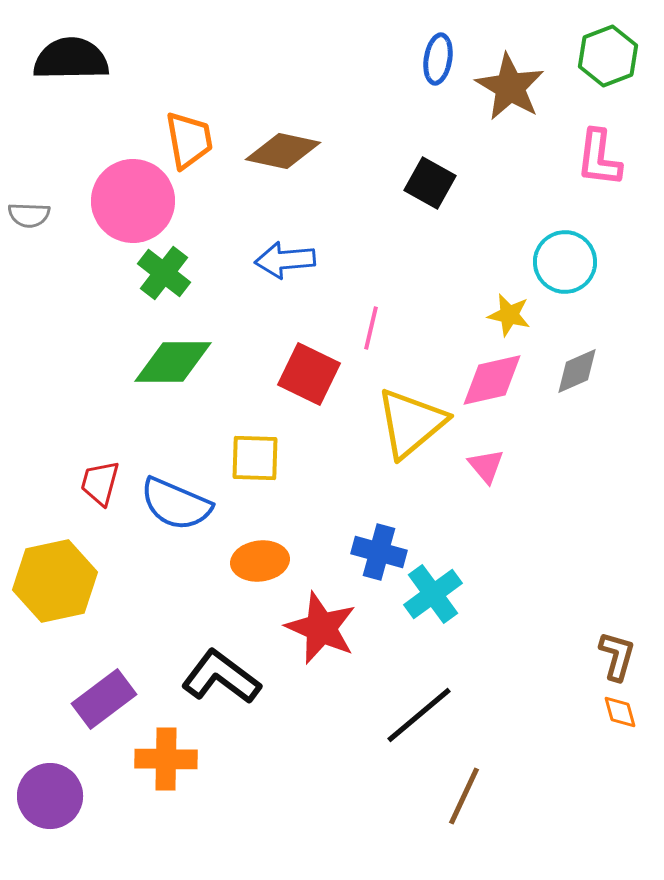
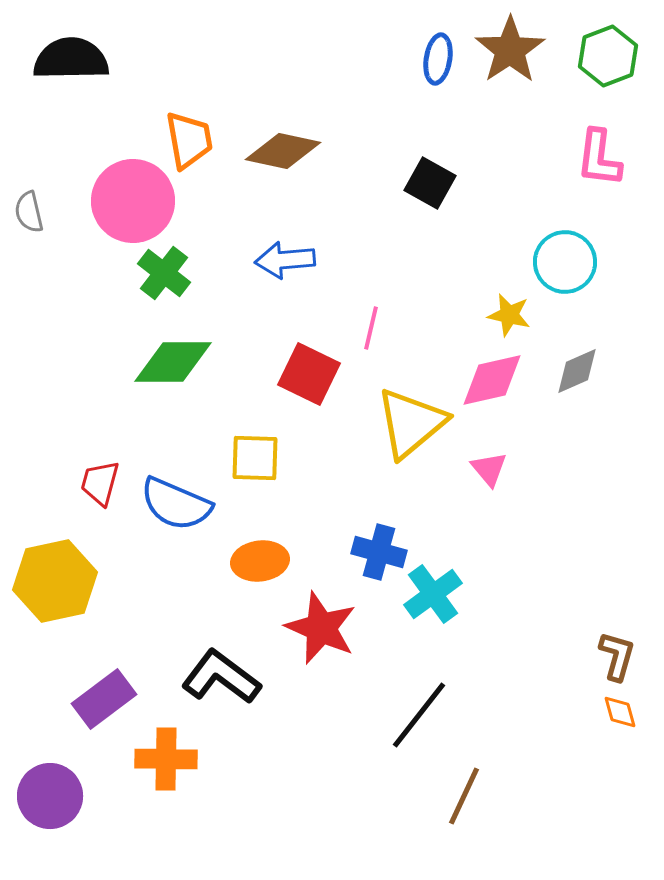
brown star: moved 37 px up; rotated 8 degrees clockwise
gray semicircle: moved 3 px up; rotated 75 degrees clockwise
pink triangle: moved 3 px right, 3 px down
black line: rotated 12 degrees counterclockwise
